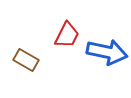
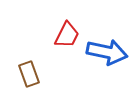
brown rectangle: moved 3 px right, 14 px down; rotated 40 degrees clockwise
